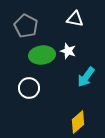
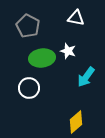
white triangle: moved 1 px right, 1 px up
gray pentagon: moved 2 px right
green ellipse: moved 3 px down
yellow diamond: moved 2 px left
